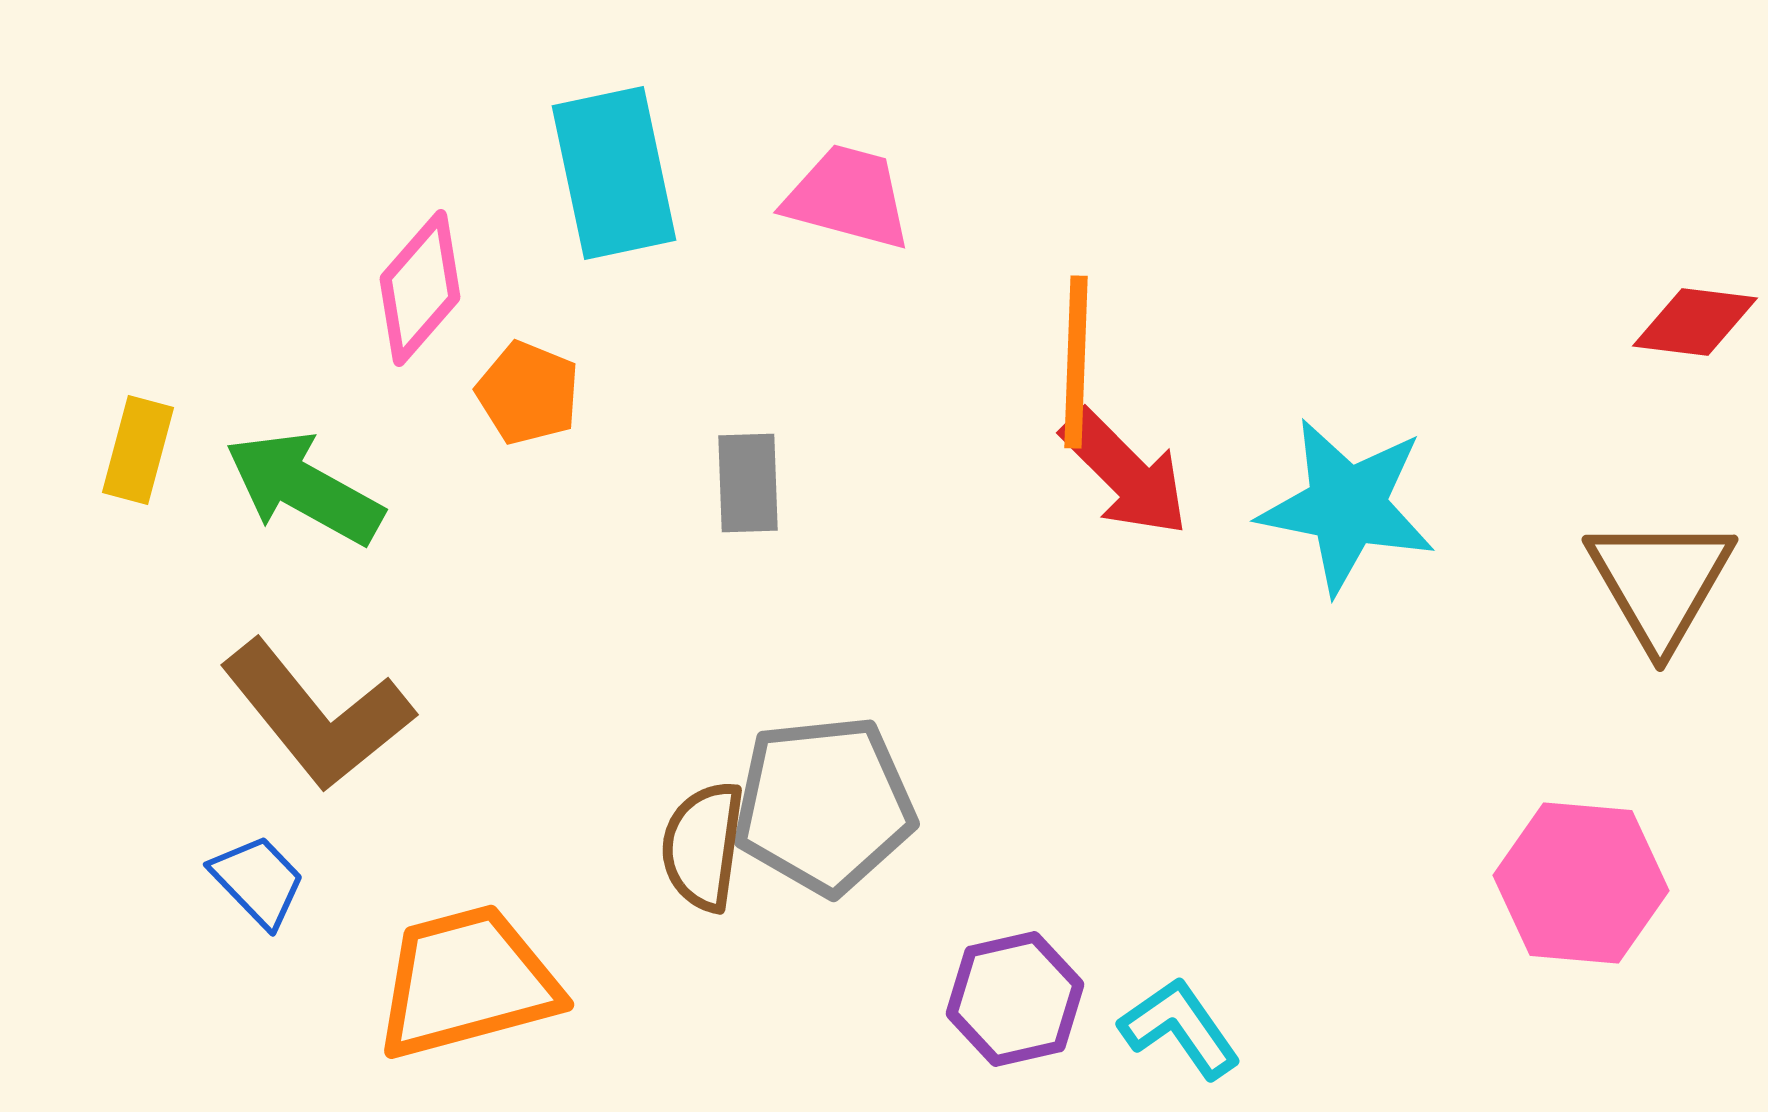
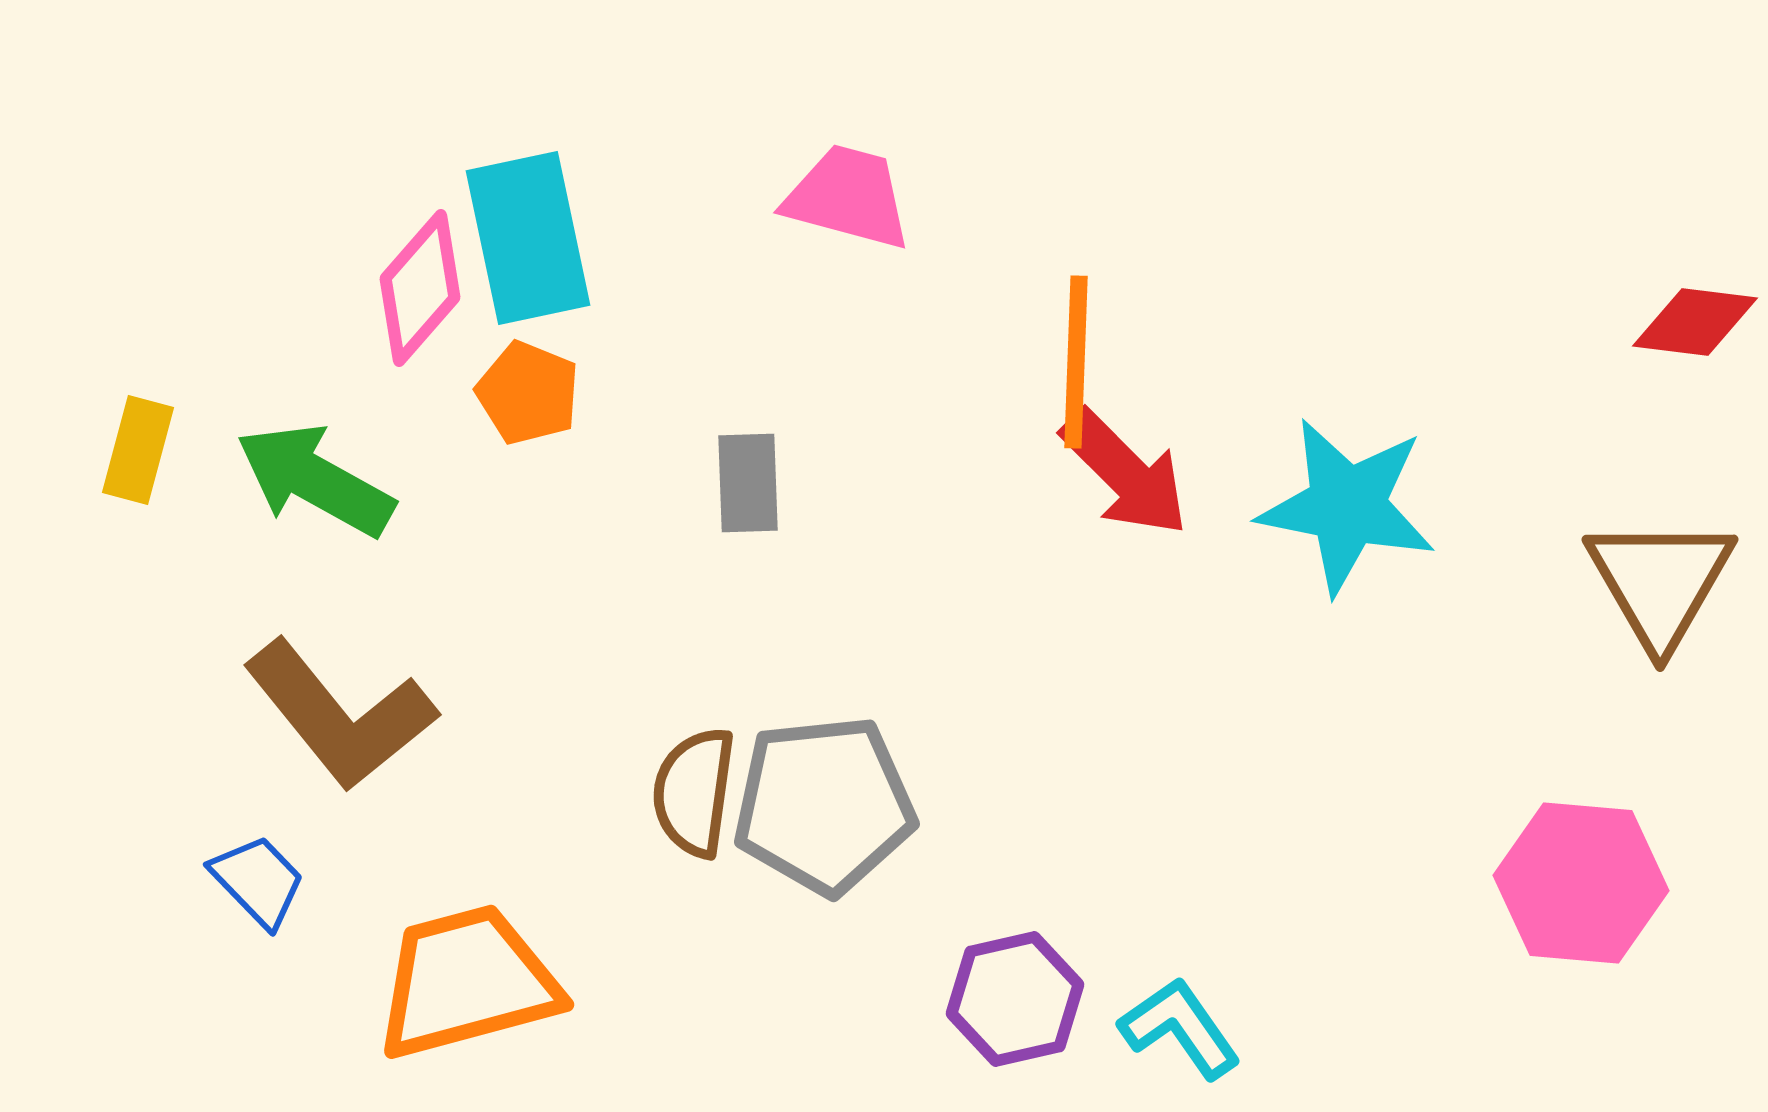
cyan rectangle: moved 86 px left, 65 px down
green arrow: moved 11 px right, 8 px up
brown L-shape: moved 23 px right
brown semicircle: moved 9 px left, 54 px up
